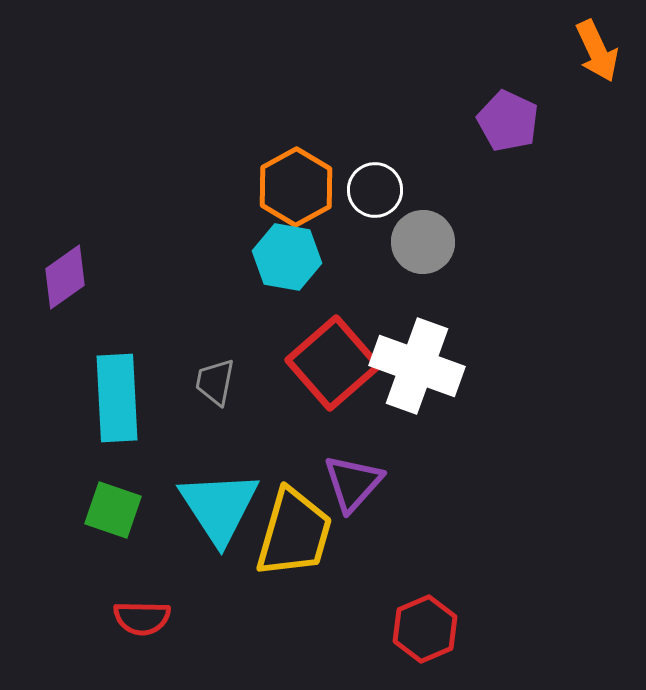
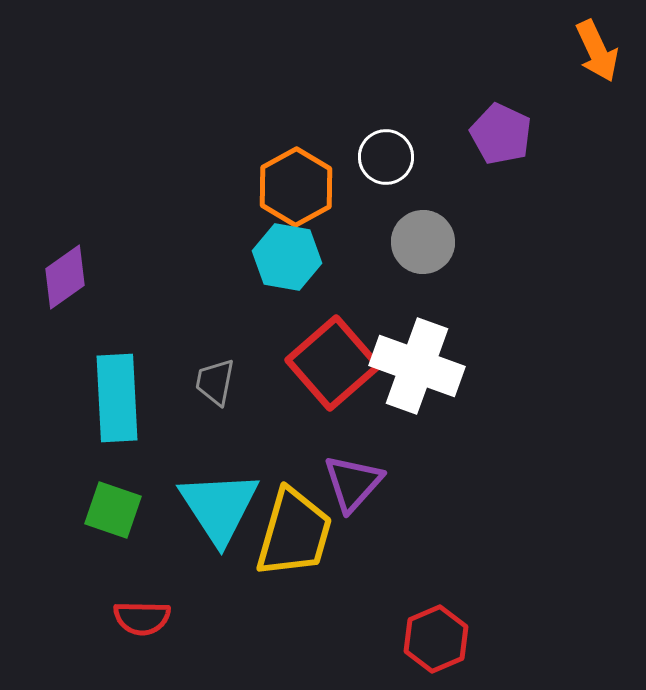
purple pentagon: moved 7 px left, 13 px down
white circle: moved 11 px right, 33 px up
red hexagon: moved 11 px right, 10 px down
